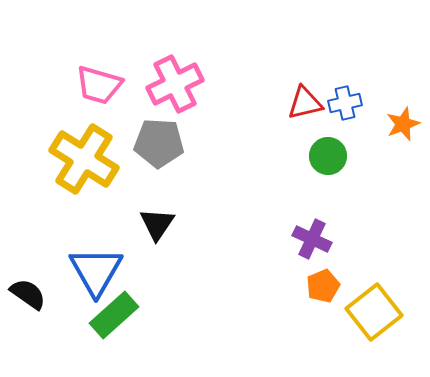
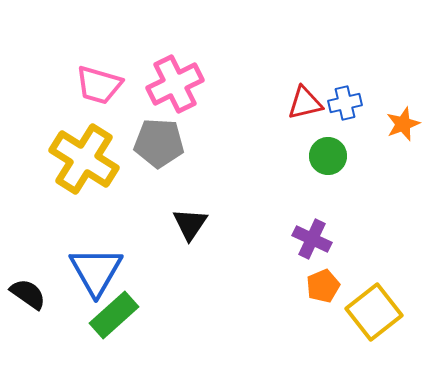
black triangle: moved 33 px right
